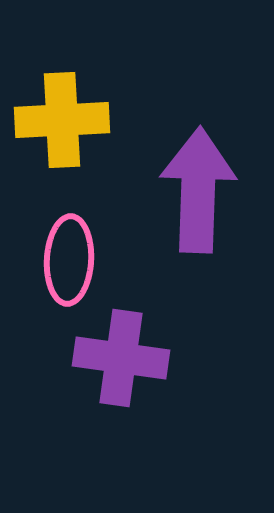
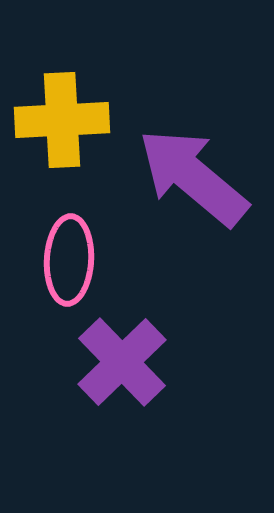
purple arrow: moved 5 px left, 13 px up; rotated 52 degrees counterclockwise
purple cross: moved 1 px right, 4 px down; rotated 38 degrees clockwise
